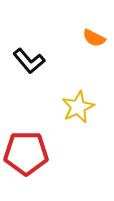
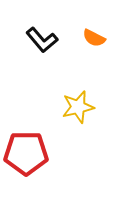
black L-shape: moved 13 px right, 21 px up
yellow star: rotated 12 degrees clockwise
